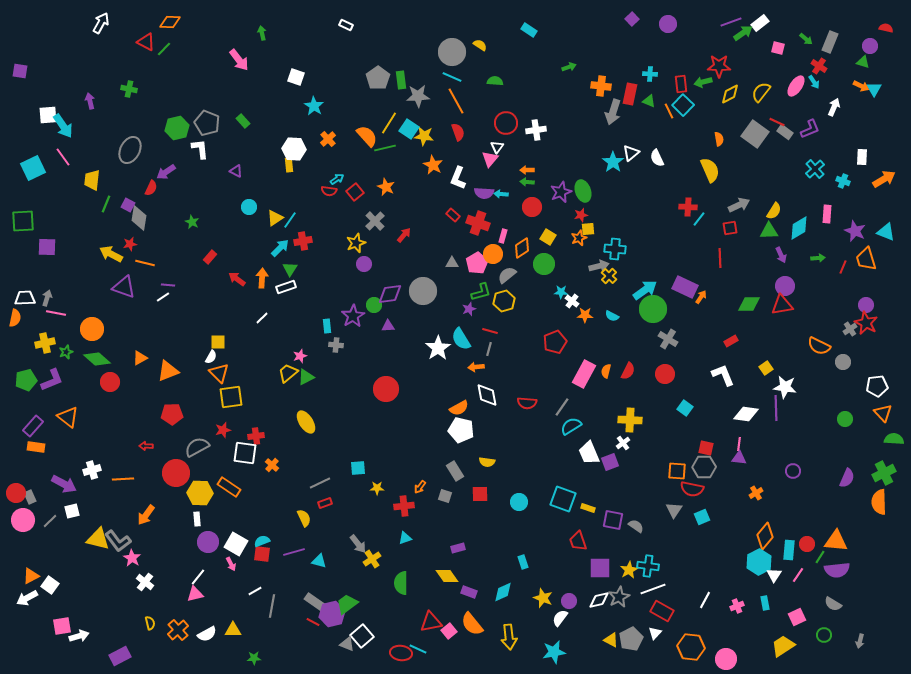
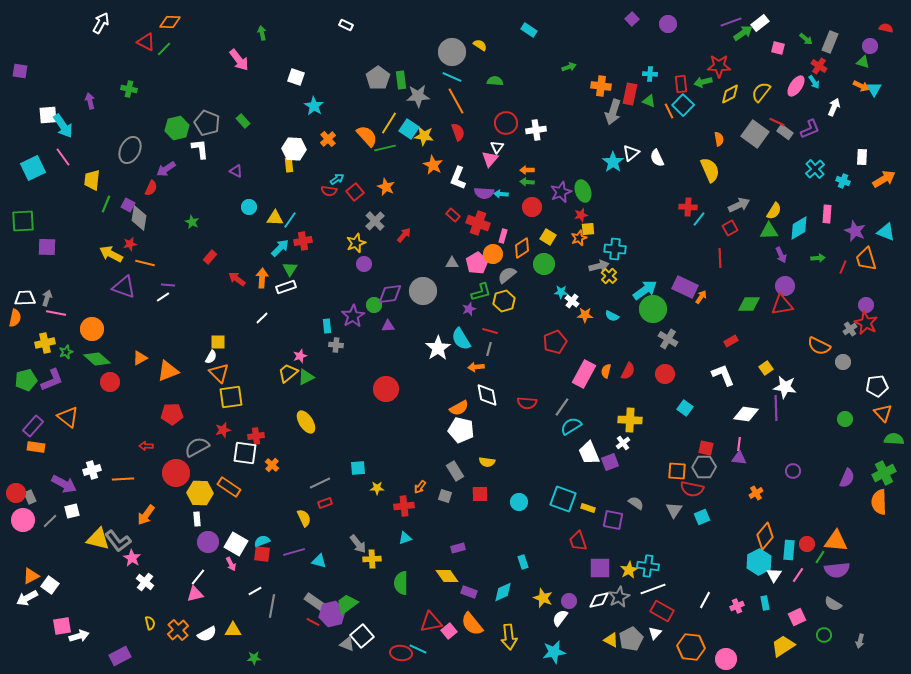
purple arrow at (166, 172): moved 3 px up
yellow triangle at (275, 218): rotated 36 degrees clockwise
red square at (730, 228): rotated 21 degrees counterclockwise
gray semicircle at (636, 526): moved 23 px up
yellow cross at (372, 559): rotated 30 degrees clockwise
